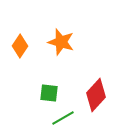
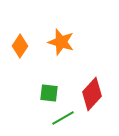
red diamond: moved 4 px left, 1 px up
